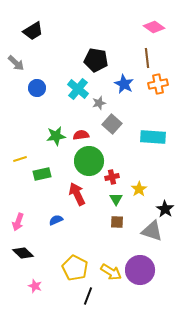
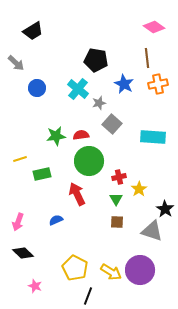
red cross: moved 7 px right
